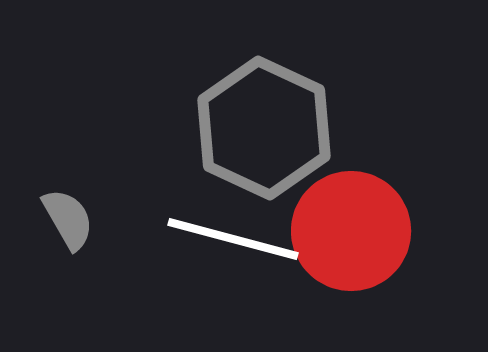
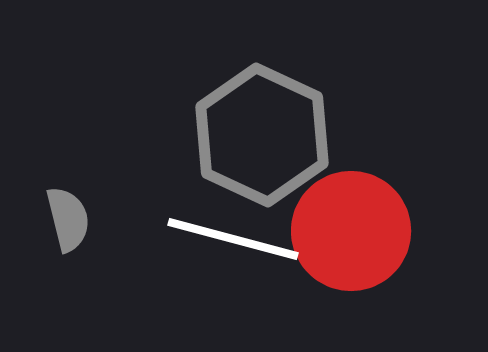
gray hexagon: moved 2 px left, 7 px down
gray semicircle: rotated 16 degrees clockwise
